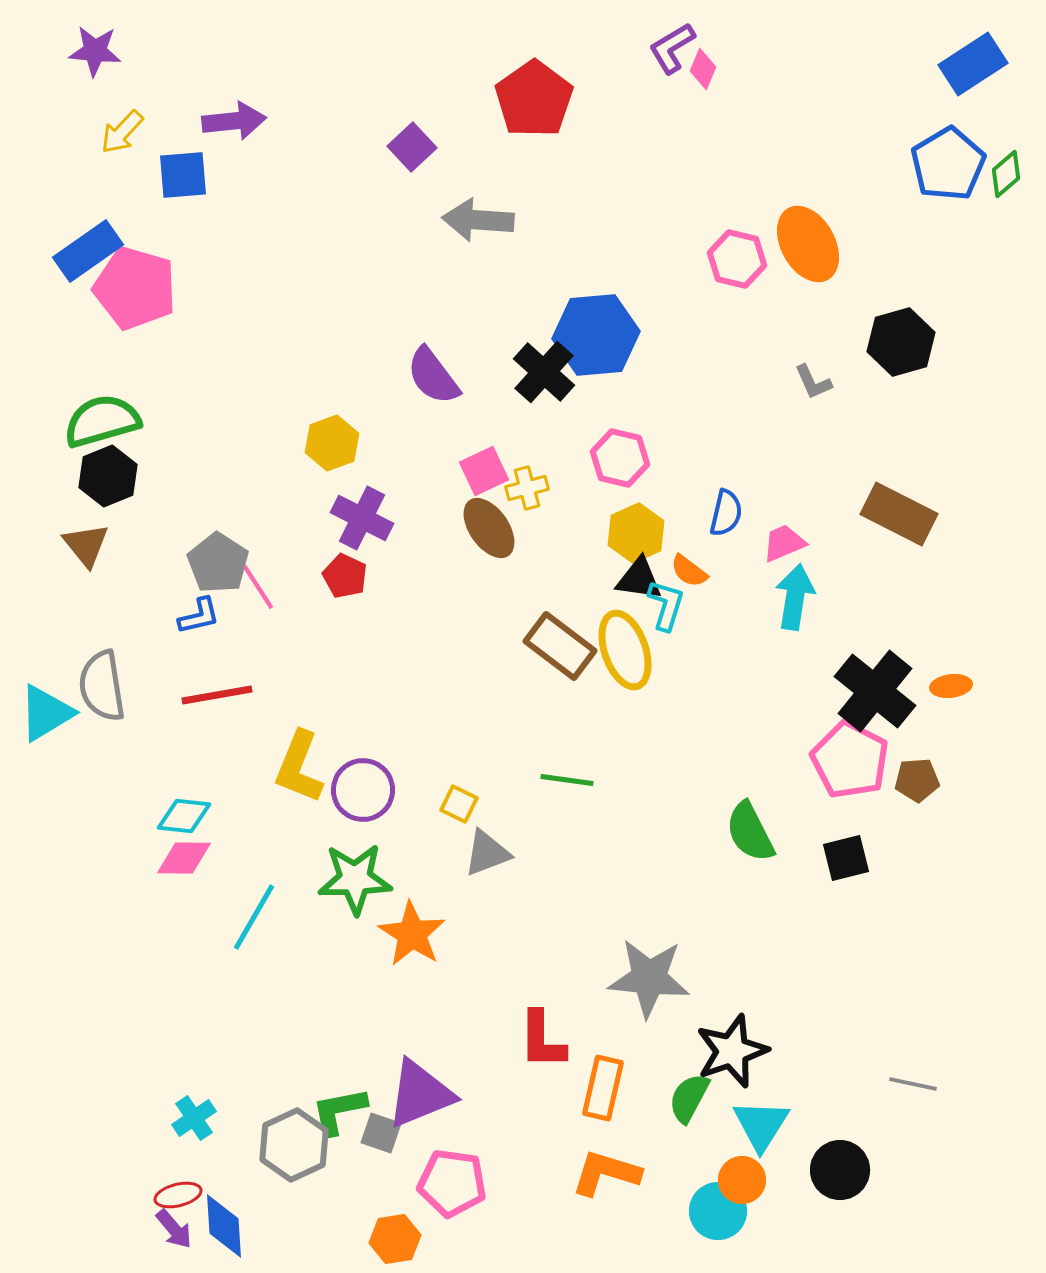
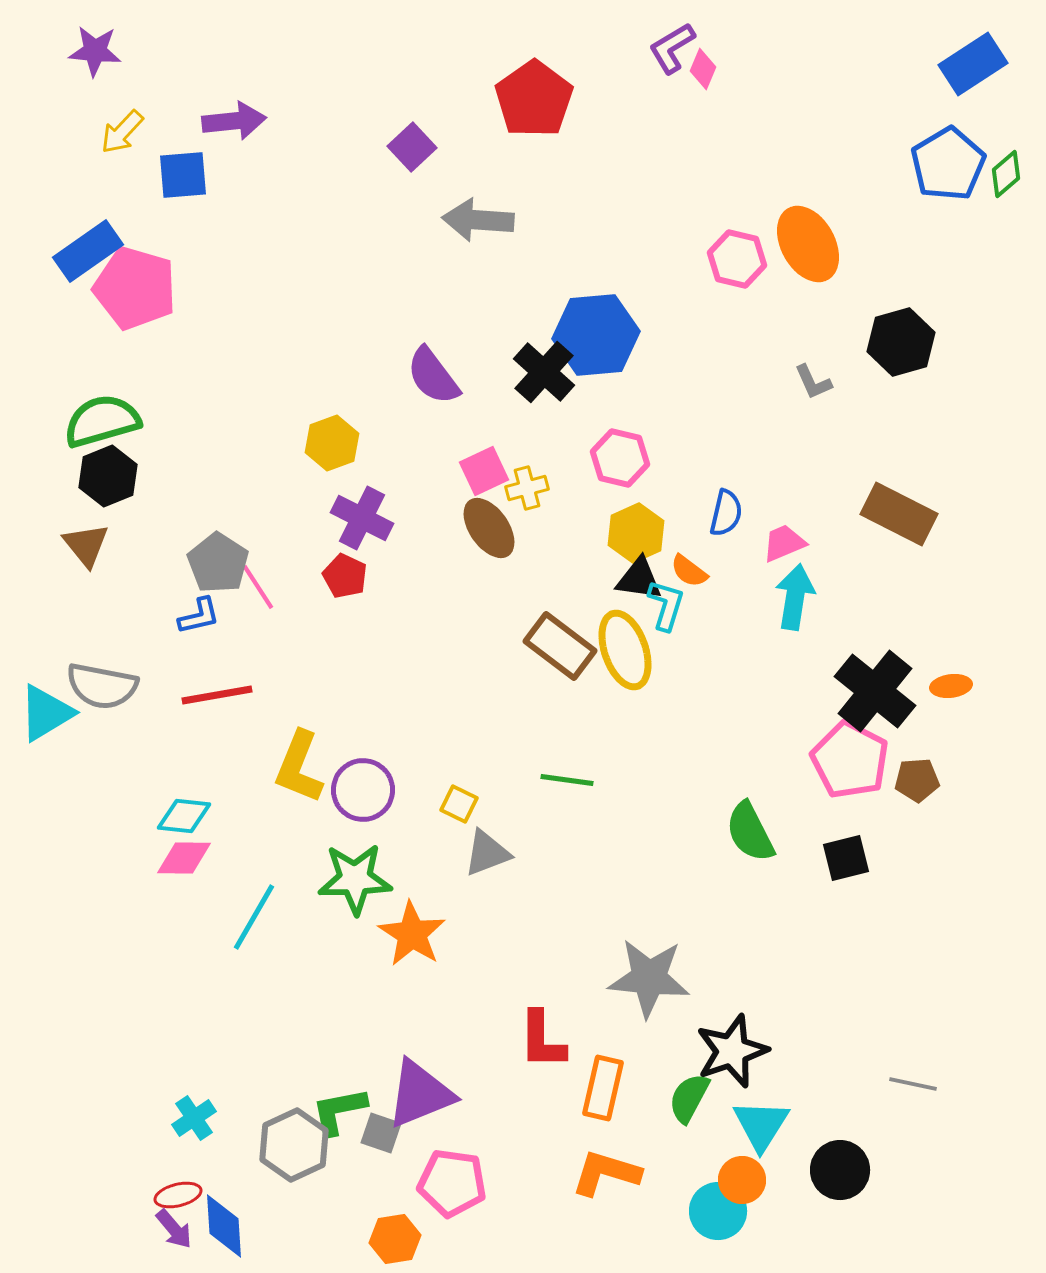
gray semicircle at (102, 686): rotated 70 degrees counterclockwise
